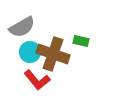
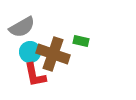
red L-shape: moved 2 px left, 5 px up; rotated 28 degrees clockwise
